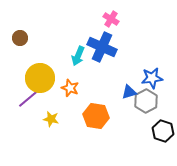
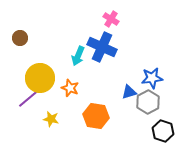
gray hexagon: moved 2 px right, 1 px down
